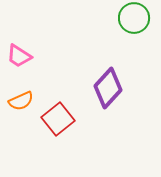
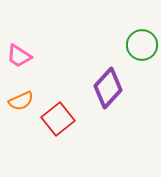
green circle: moved 8 px right, 27 px down
